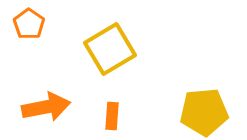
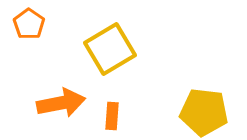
orange arrow: moved 15 px right, 4 px up
yellow pentagon: rotated 12 degrees clockwise
